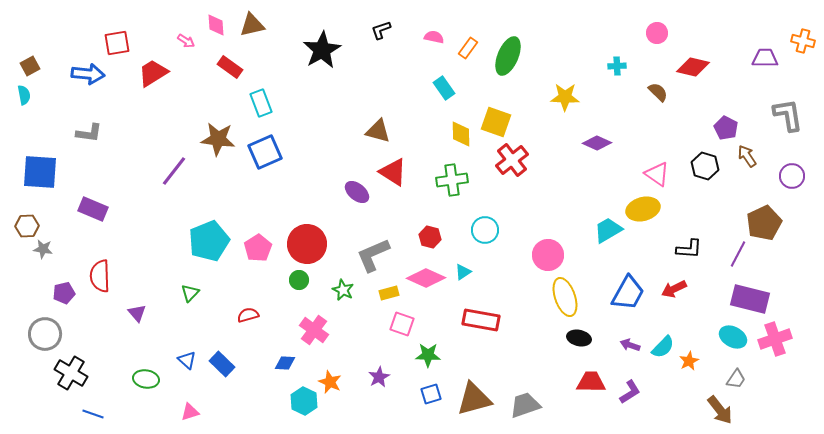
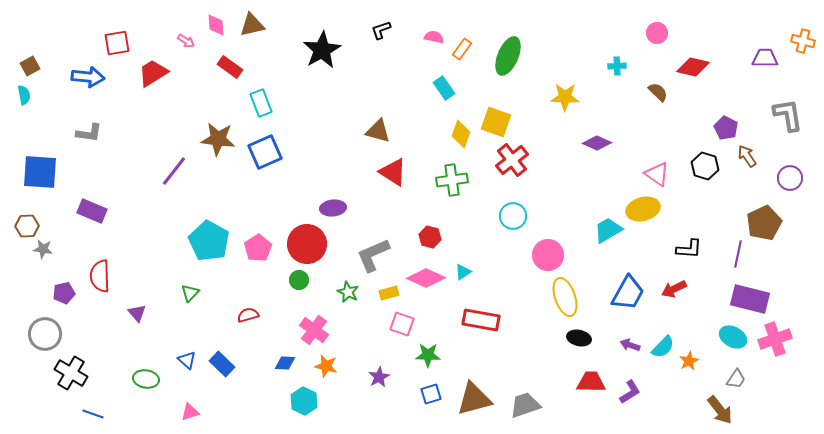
orange rectangle at (468, 48): moved 6 px left, 1 px down
blue arrow at (88, 74): moved 3 px down
yellow diamond at (461, 134): rotated 20 degrees clockwise
purple circle at (792, 176): moved 2 px left, 2 px down
purple ellipse at (357, 192): moved 24 px left, 16 px down; rotated 45 degrees counterclockwise
purple rectangle at (93, 209): moved 1 px left, 2 px down
cyan circle at (485, 230): moved 28 px right, 14 px up
cyan pentagon at (209, 241): rotated 21 degrees counterclockwise
purple line at (738, 254): rotated 16 degrees counterclockwise
green star at (343, 290): moved 5 px right, 2 px down
orange star at (330, 382): moved 4 px left, 16 px up; rotated 10 degrees counterclockwise
